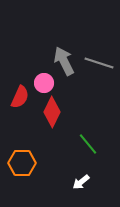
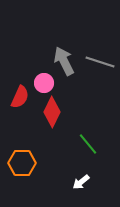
gray line: moved 1 px right, 1 px up
